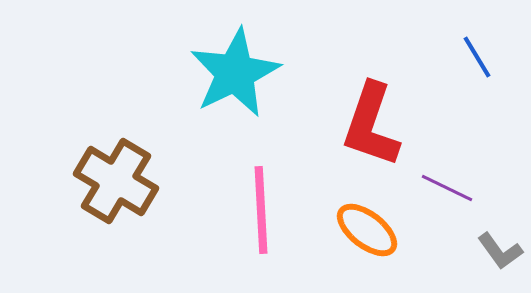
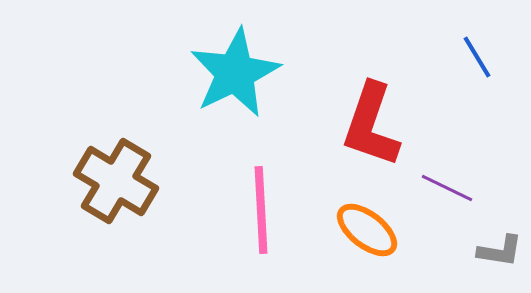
gray L-shape: rotated 45 degrees counterclockwise
